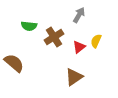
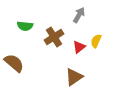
green semicircle: moved 4 px left
